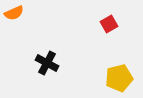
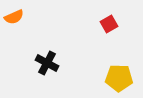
orange semicircle: moved 4 px down
yellow pentagon: rotated 16 degrees clockwise
